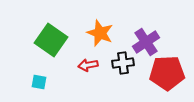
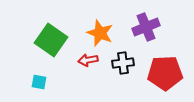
purple cross: moved 15 px up; rotated 12 degrees clockwise
red arrow: moved 5 px up
red pentagon: moved 2 px left
